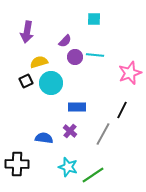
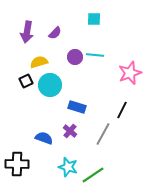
purple semicircle: moved 10 px left, 8 px up
cyan circle: moved 1 px left, 2 px down
blue rectangle: rotated 18 degrees clockwise
blue semicircle: rotated 12 degrees clockwise
